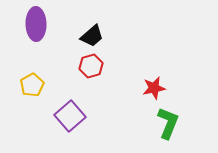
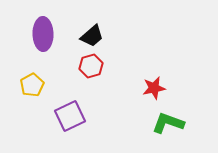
purple ellipse: moved 7 px right, 10 px down
purple square: rotated 16 degrees clockwise
green L-shape: rotated 92 degrees counterclockwise
